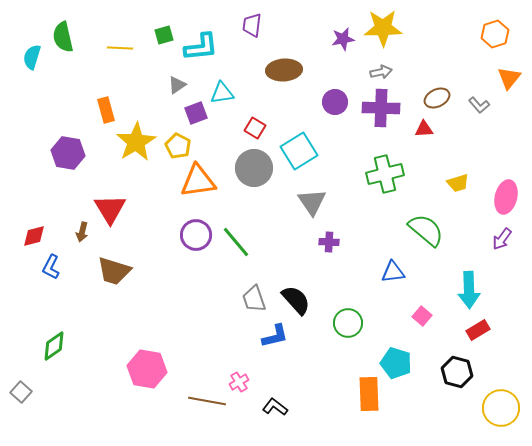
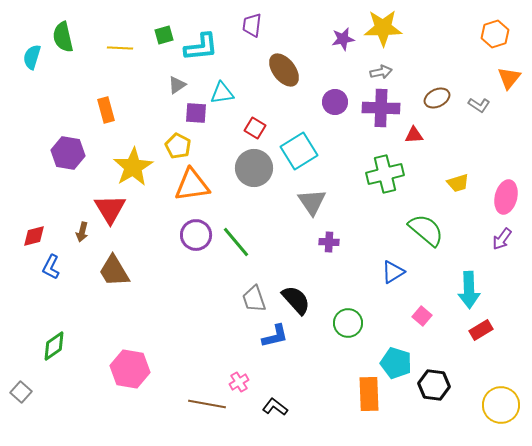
brown ellipse at (284, 70): rotated 56 degrees clockwise
gray L-shape at (479, 105): rotated 15 degrees counterclockwise
purple square at (196, 113): rotated 25 degrees clockwise
red triangle at (424, 129): moved 10 px left, 6 px down
yellow star at (136, 142): moved 3 px left, 25 px down
orange triangle at (198, 181): moved 6 px left, 4 px down
brown trapezoid at (114, 271): rotated 42 degrees clockwise
blue triangle at (393, 272): rotated 25 degrees counterclockwise
red rectangle at (478, 330): moved 3 px right
pink hexagon at (147, 369): moved 17 px left
black hexagon at (457, 372): moved 23 px left, 13 px down; rotated 8 degrees counterclockwise
brown line at (207, 401): moved 3 px down
yellow circle at (501, 408): moved 3 px up
